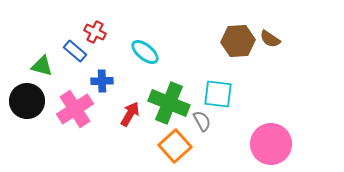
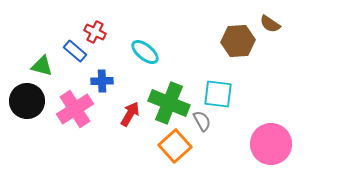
brown semicircle: moved 15 px up
